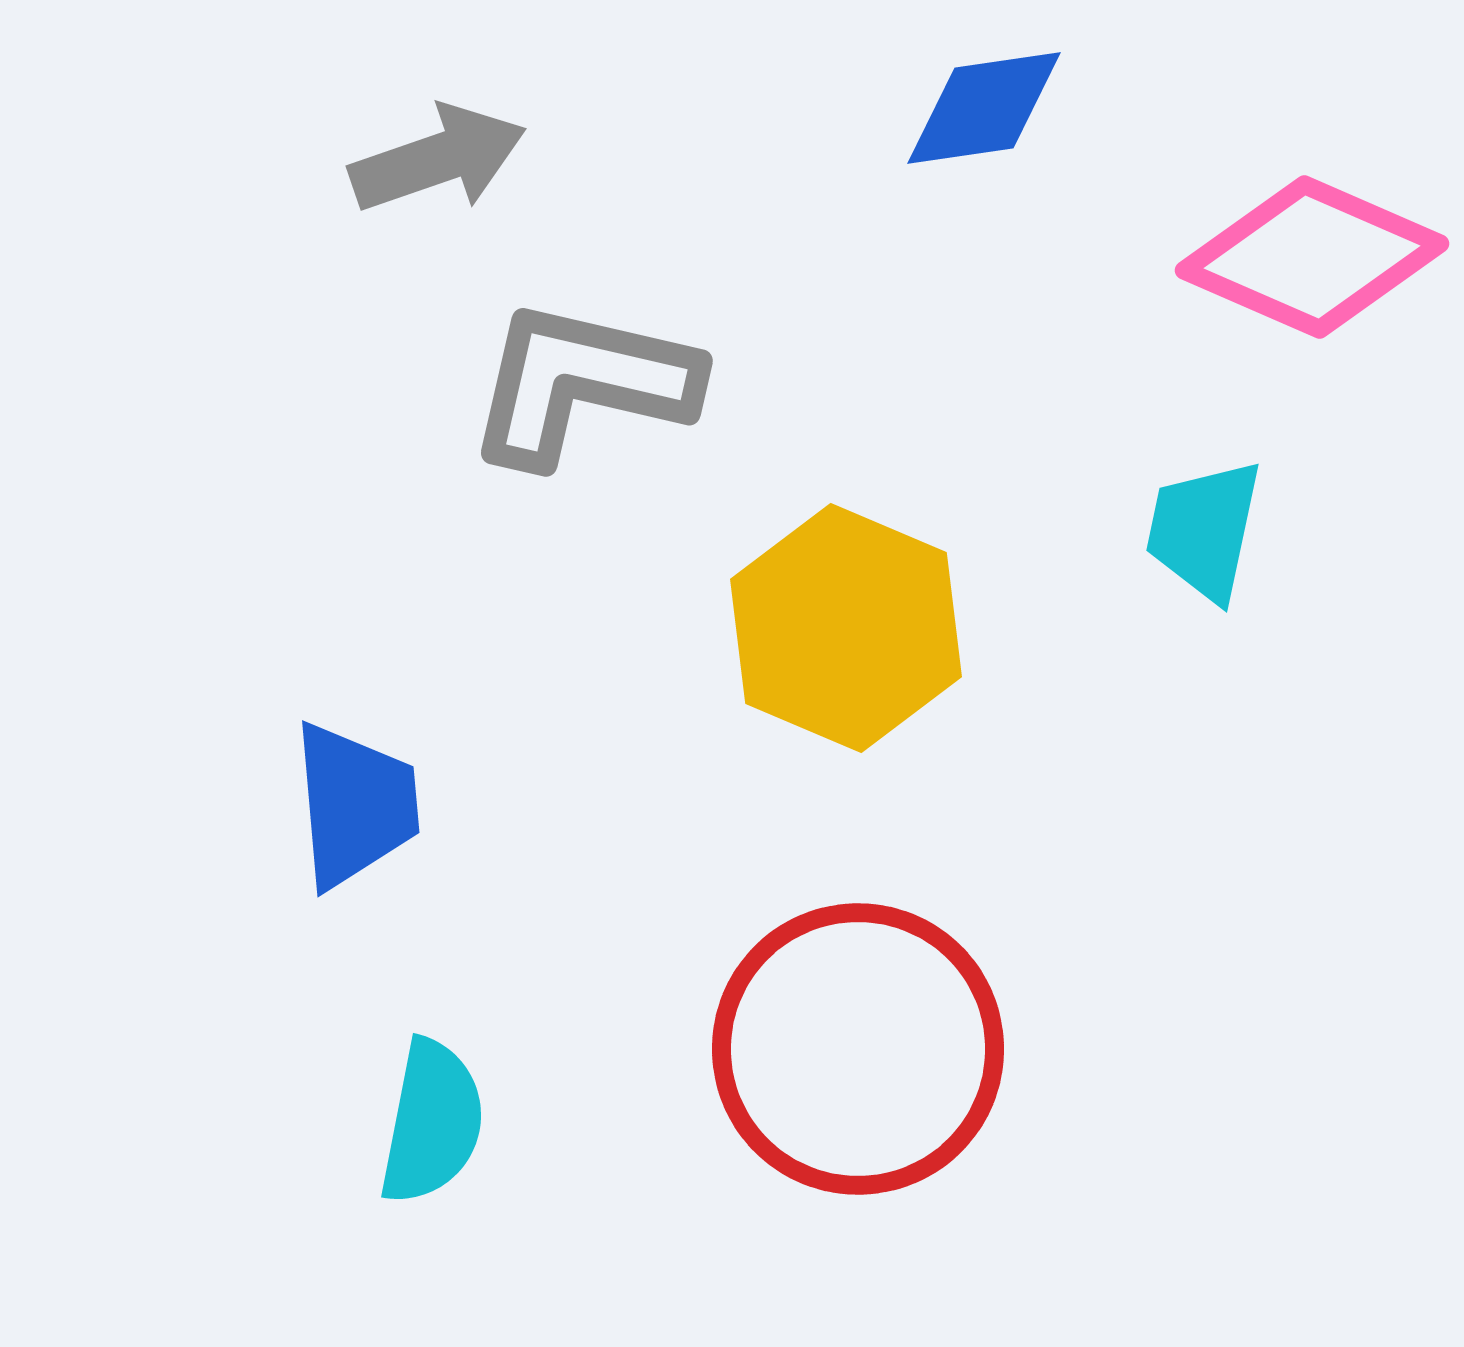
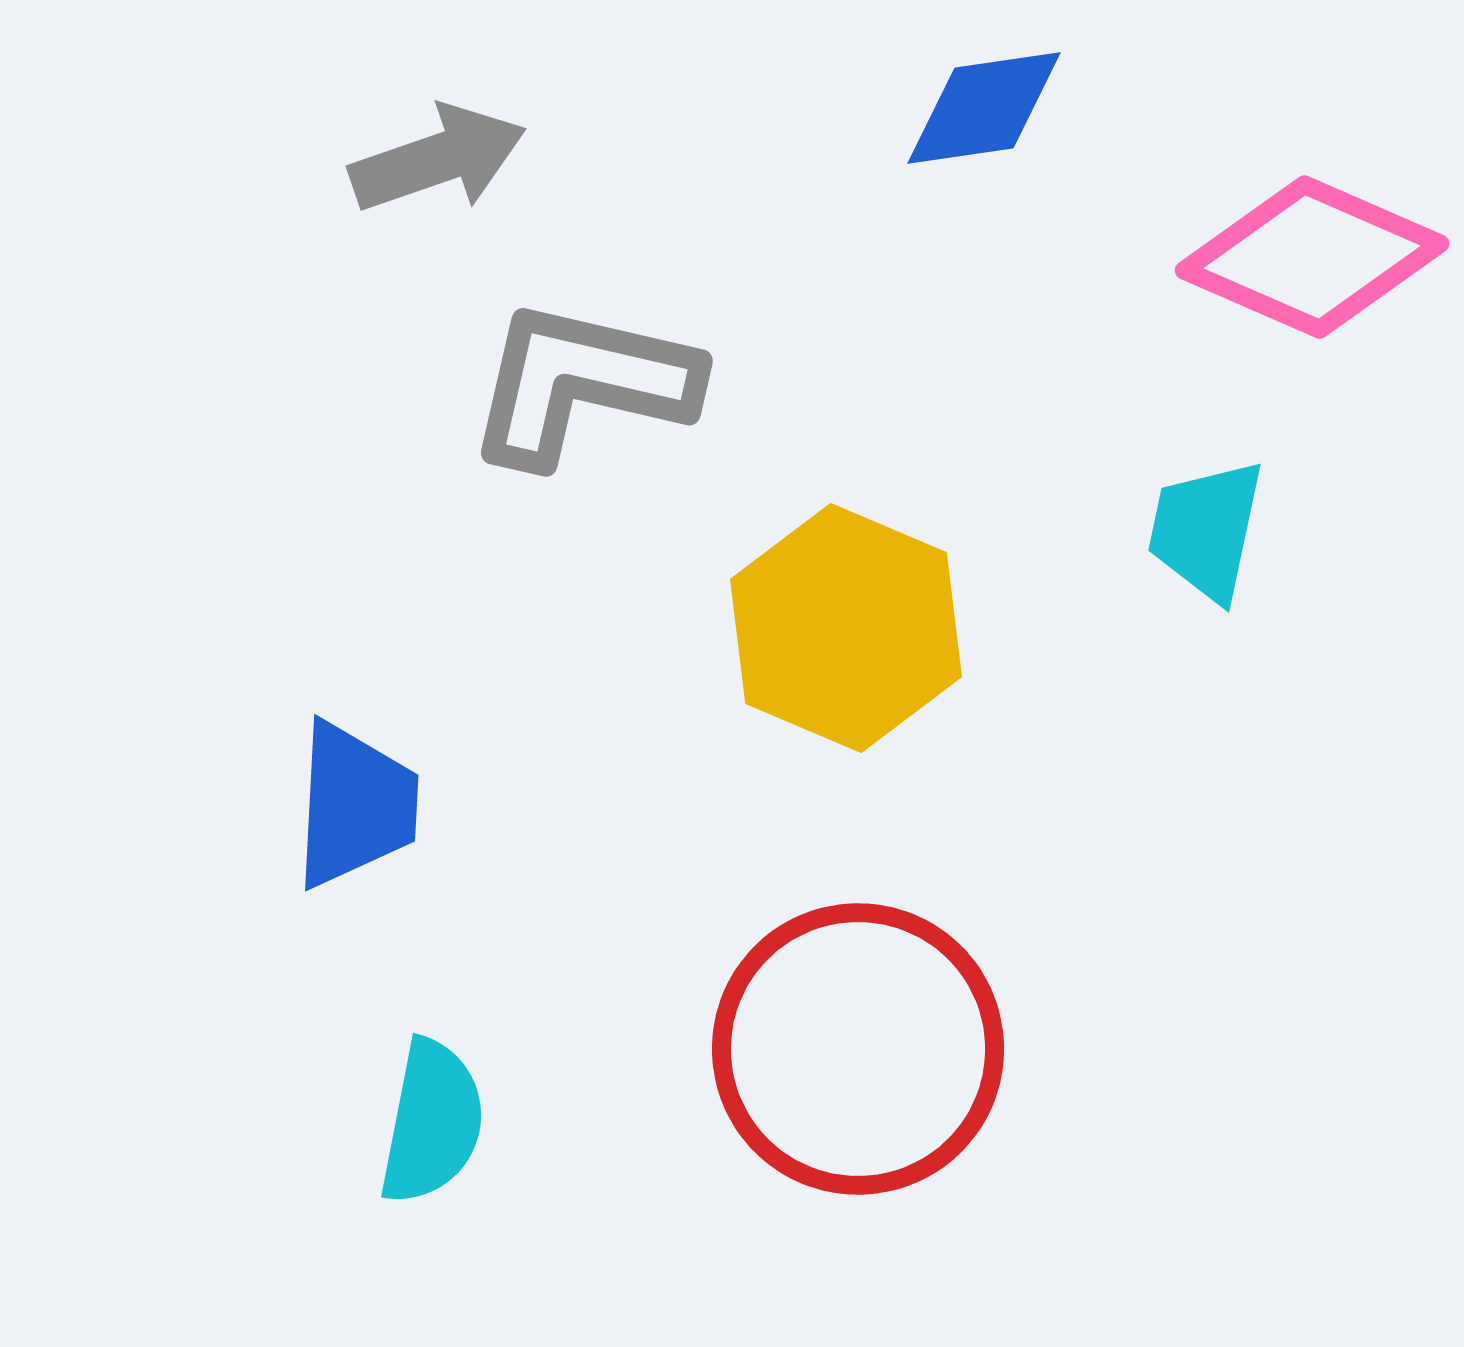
cyan trapezoid: moved 2 px right
blue trapezoid: rotated 8 degrees clockwise
